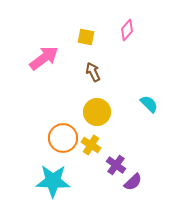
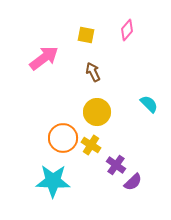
yellow square: moved 2 px up
